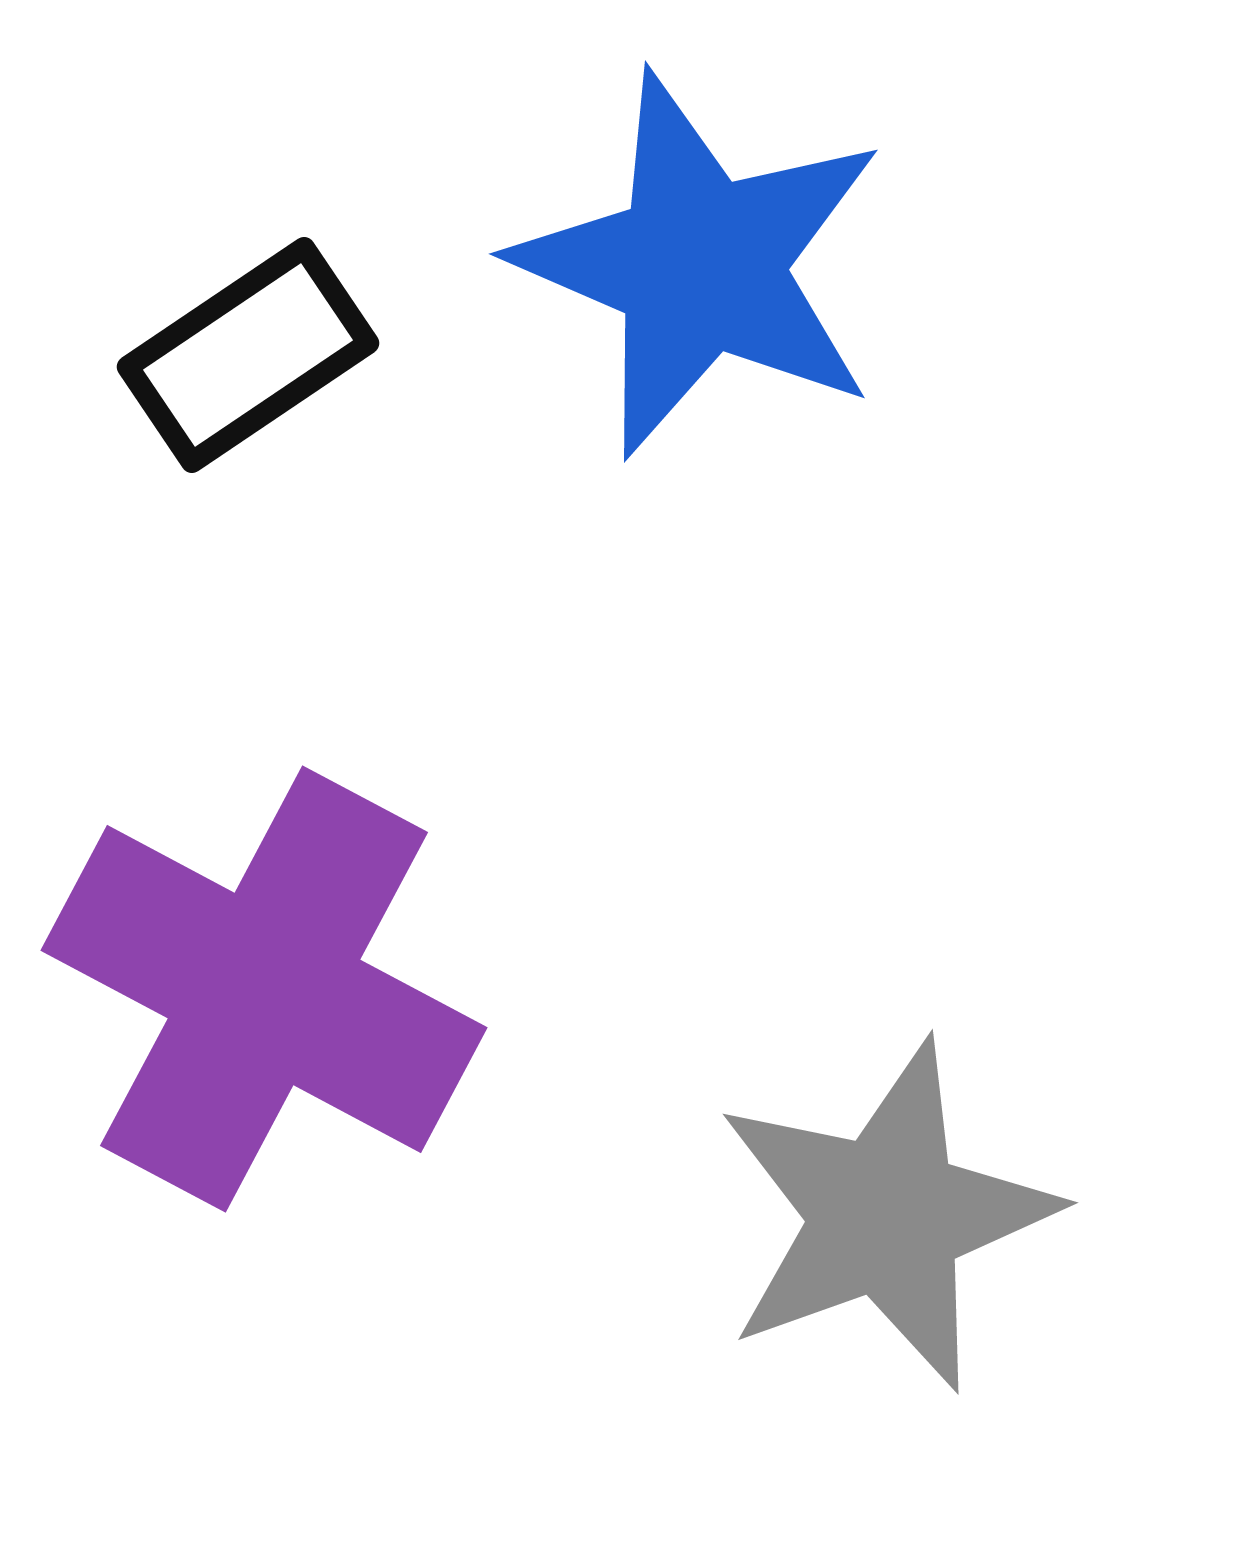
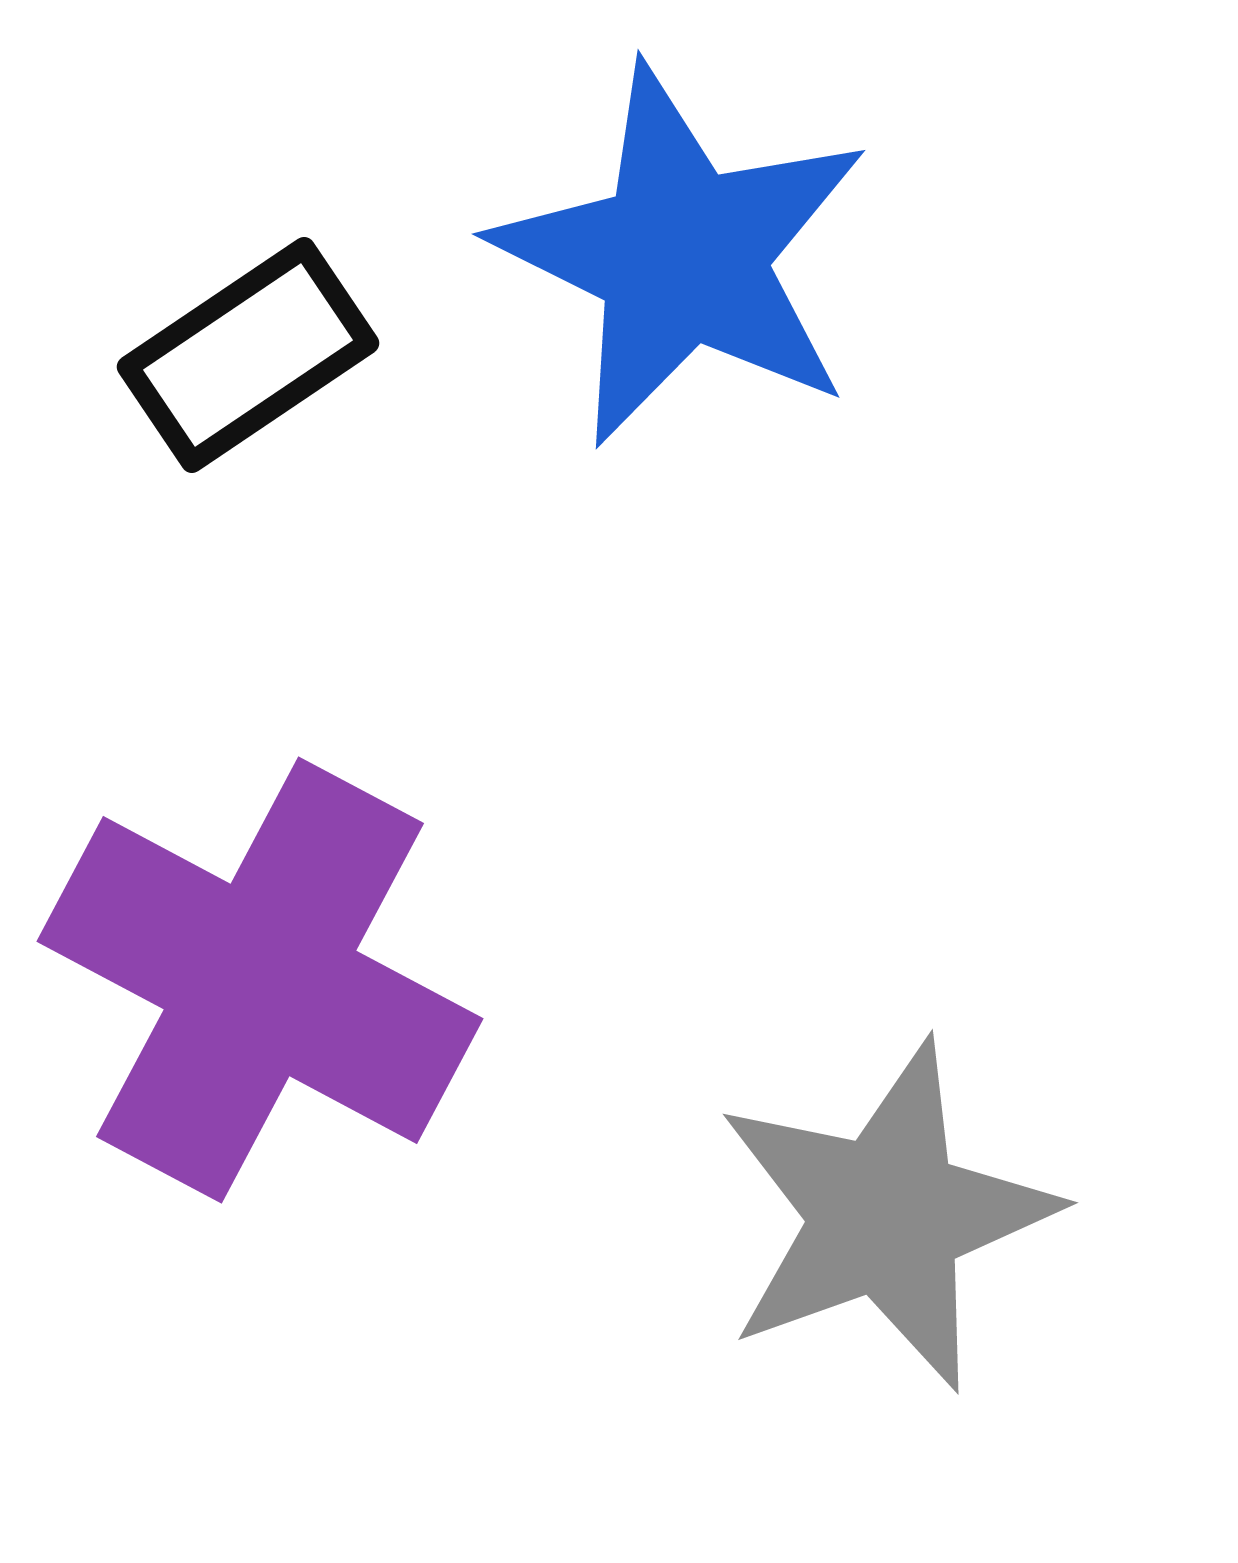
blue star: moved 18 px left, 9 px up; rotated 3 degrees clockwise
purple cross: moved 4 px left, 9 px up
